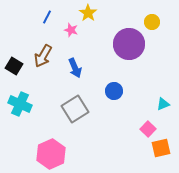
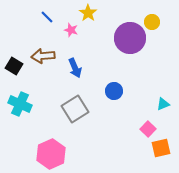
blue line: rotated 72 degrees counterclockwise
purple circle: moved 1 px right, 6 px up
brown arrow: rotated 55 degrees clockwise
